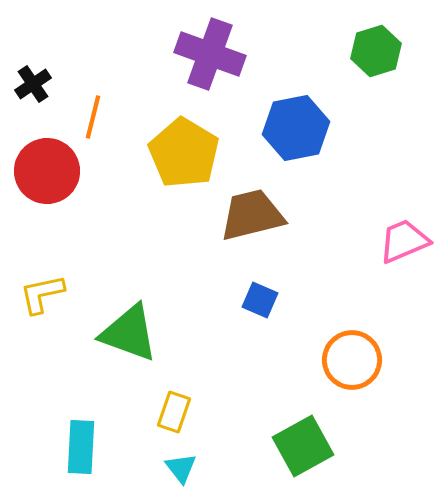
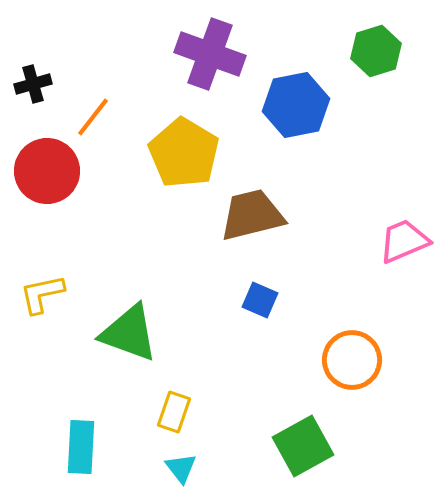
black cross: rotated 18 degrees clockwise
orange line: rotated 24 degrees clockwise
blue hexagon: moved 23 px up
